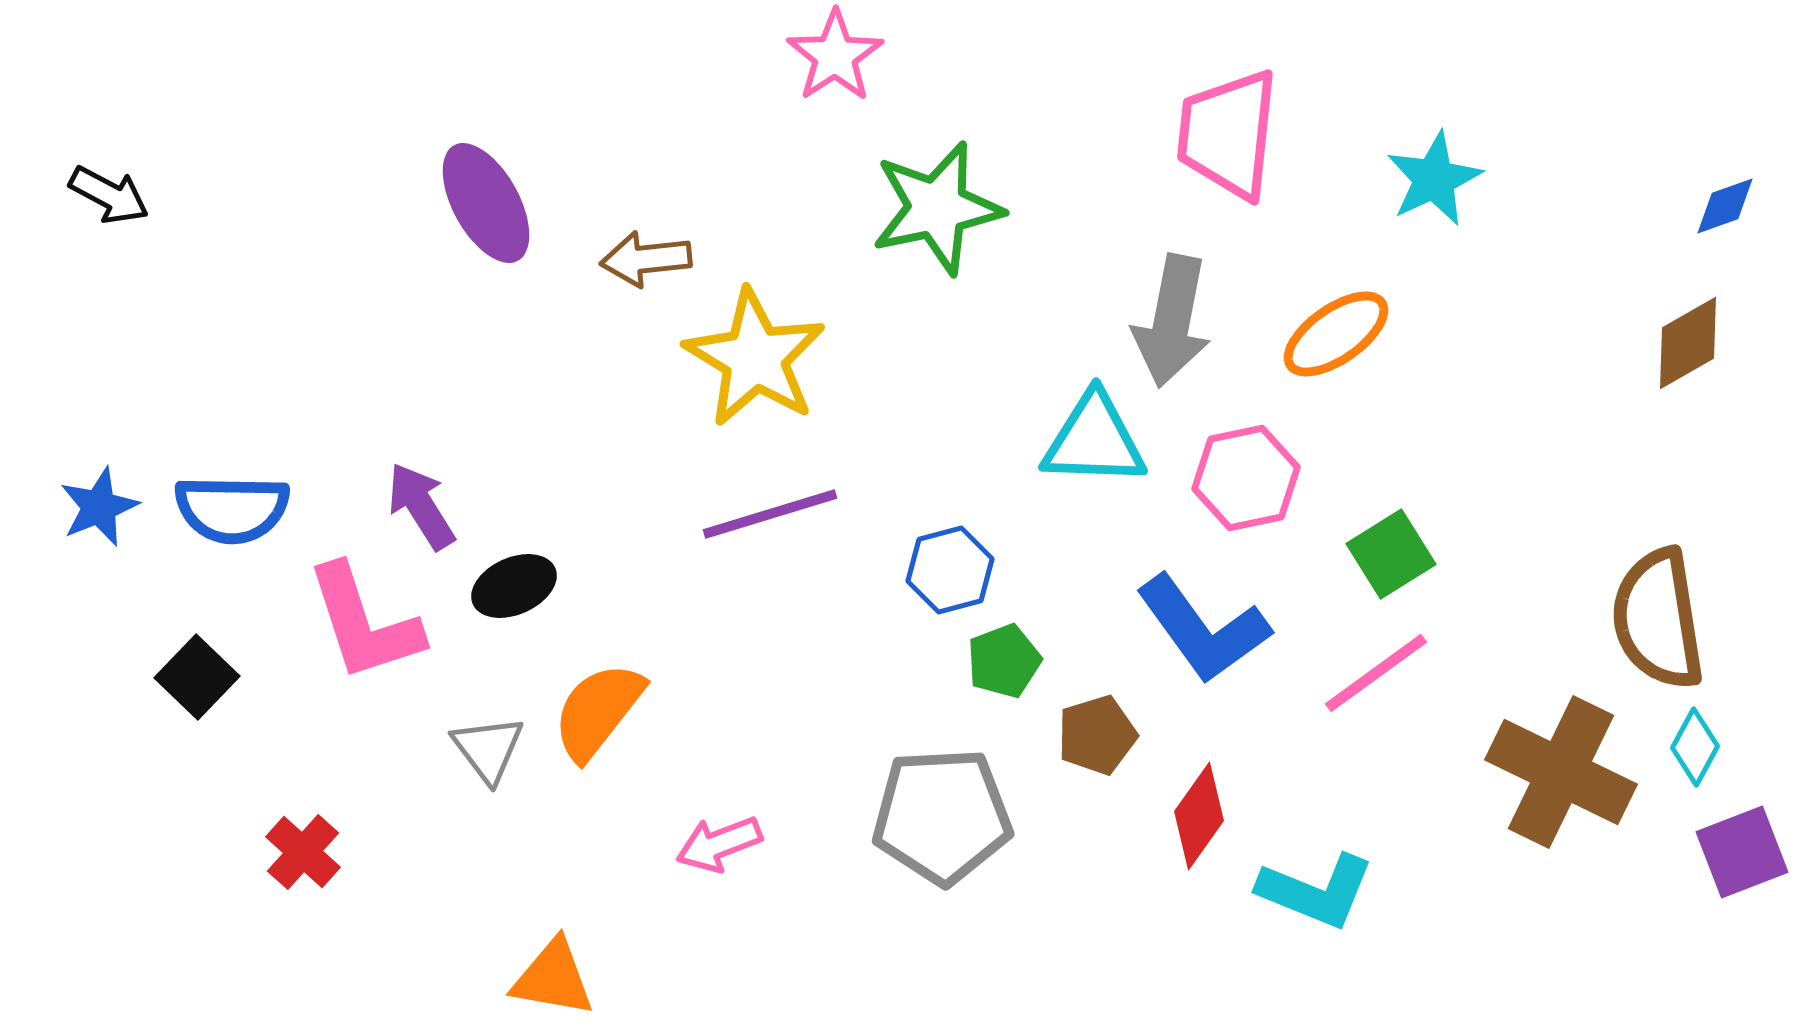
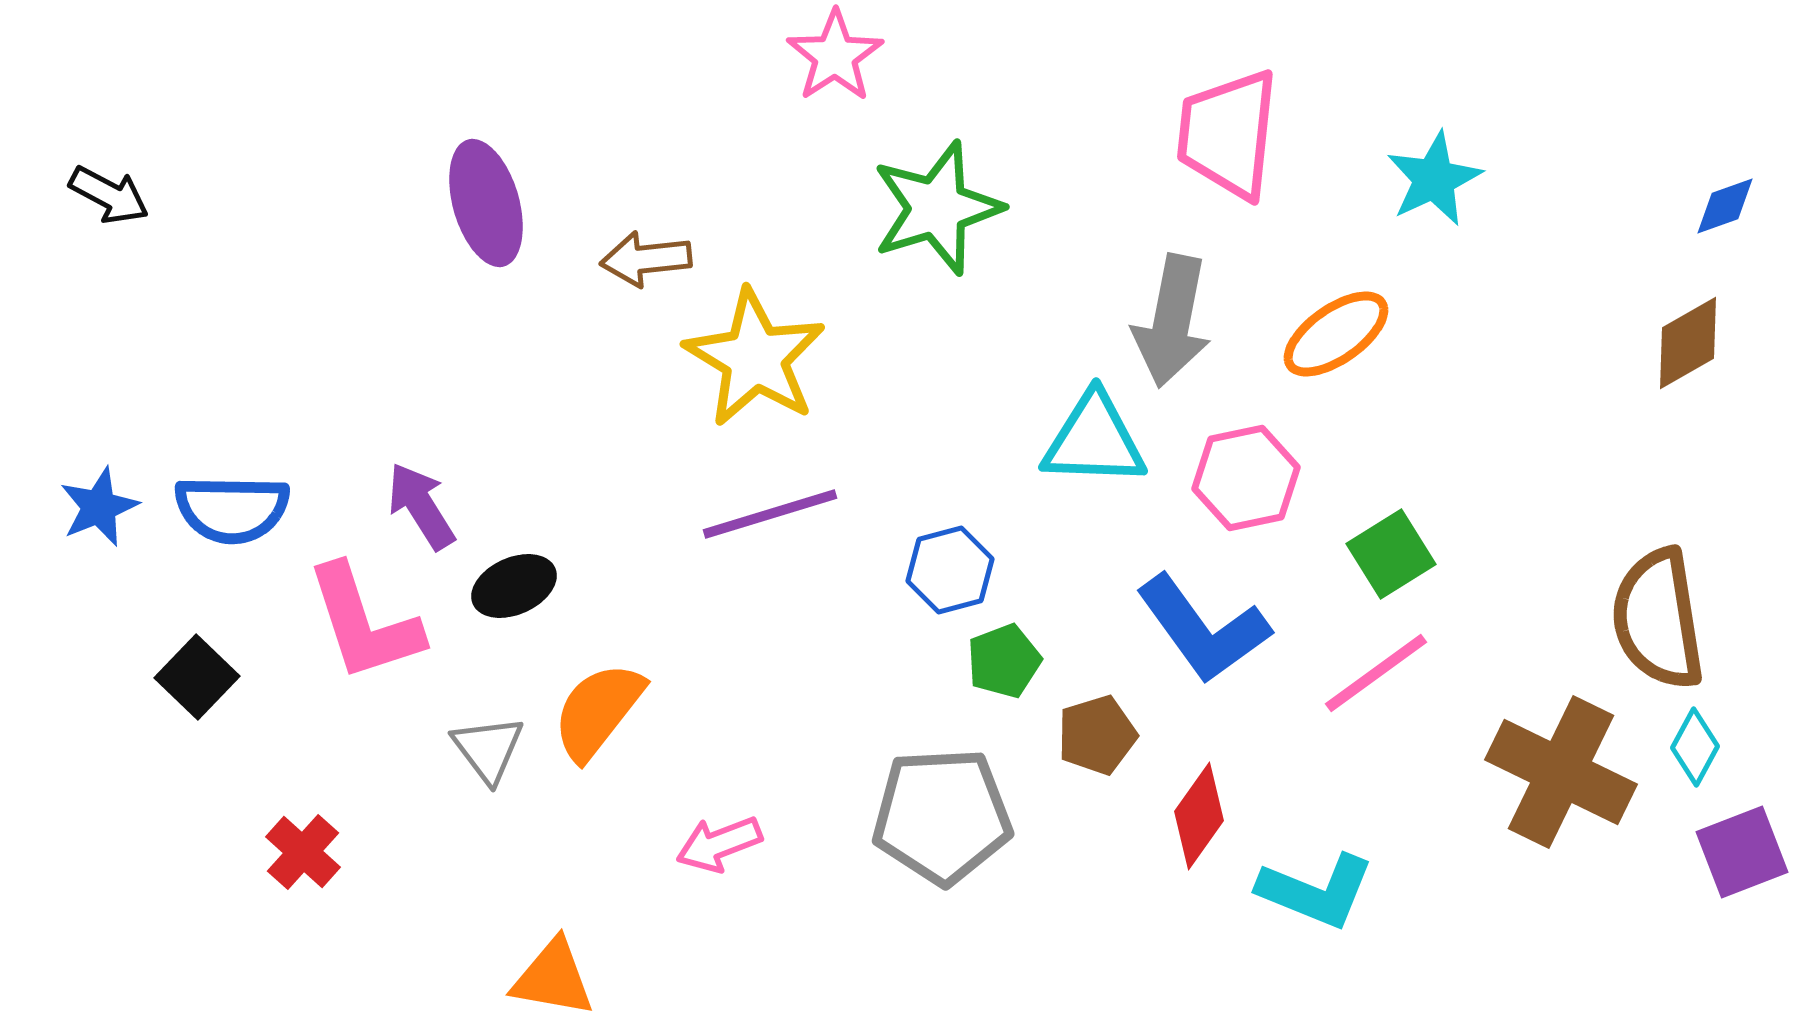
purple ellipse: rotated 13 degrees clockwise
green star: rotated 5 degrees counterclockwise
